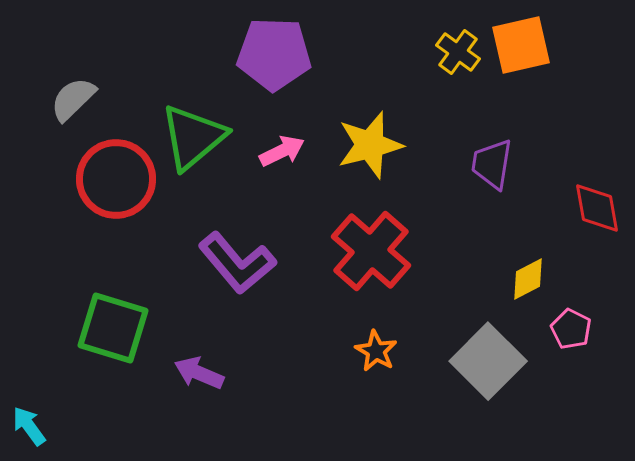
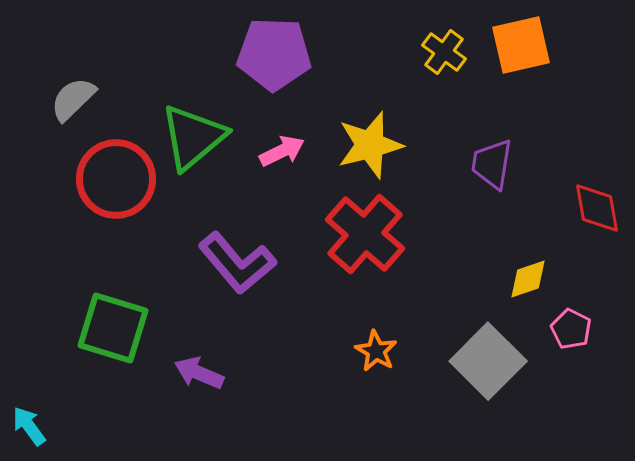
yellow cross: moved 14 px left
red cross: moved 6 px left, 17 px up
yellow diamond: rotated 9 degrees clockwise
